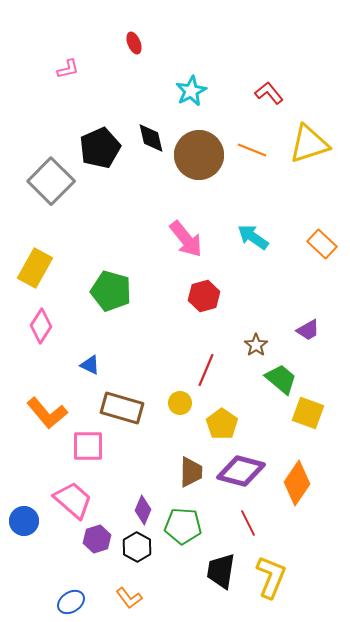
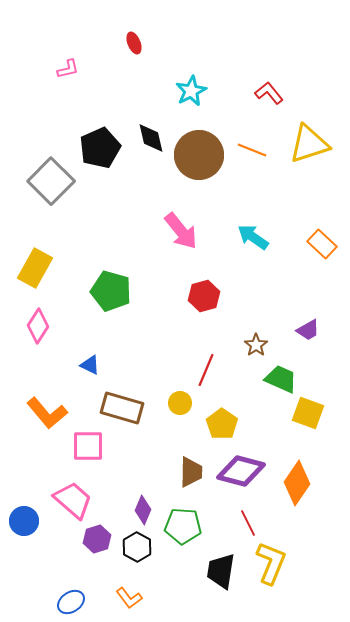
pink arrow at (186, 239): moved 5 px left, 8 px up
pink diamond at (41, 326): moved 3 px left
green trapezoid at (281, 379): rotated 16 degrees counterclockwise
yellow L-shape at (271, 577): moved 14 px up
